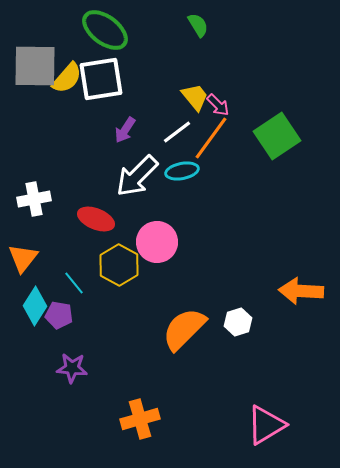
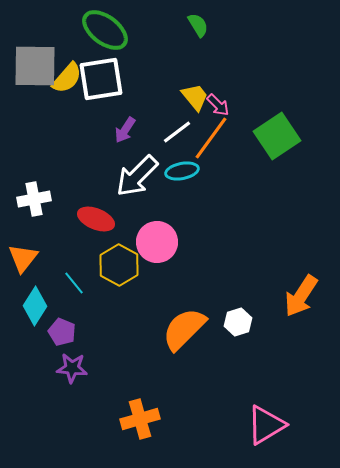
orange arrow: moved 5 px down; rotated 60 degrees counterclockwise
purple pentagon: moved 3 px right, 17 px down; rotated 12 degrees clockwise
